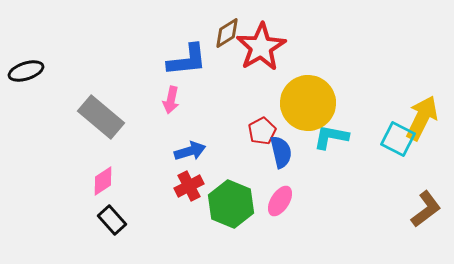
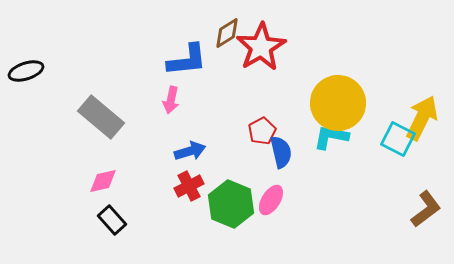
yellow circle: moved 30 px right
pink diamond: rotated 20 degrees clockwise
pink ellipse: moved 9 px left, 1 px up
